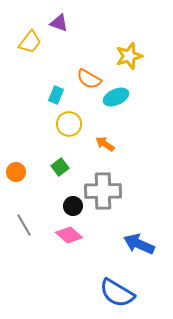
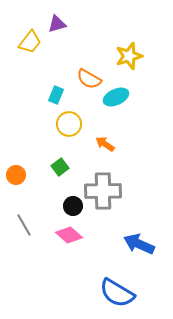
purple triangle: moved 2 px left, 1 px down; rotated 36 degrees counterclockwise
orange circle: moved 3 px down
